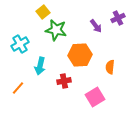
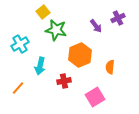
orange hexagon: rotated 20 degrees counterclockwise
